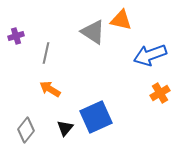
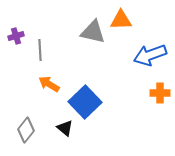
orange triangle: rotated 15 degrees counterclockwise
gray triangle: rotated 20 degrees counterclockwise
gray line: moved 6 px left, 3 px up; rotated 15 degrees counterclockwise
orange arrow: moved 1 px left, 5 px up
orange cross: rotated 30 degrees clockwise
blue square: moved 11 px left, 15 px up; rotated 20 degrees counterclockwise
black triangle: rotated 30 degrees counterclockwise
